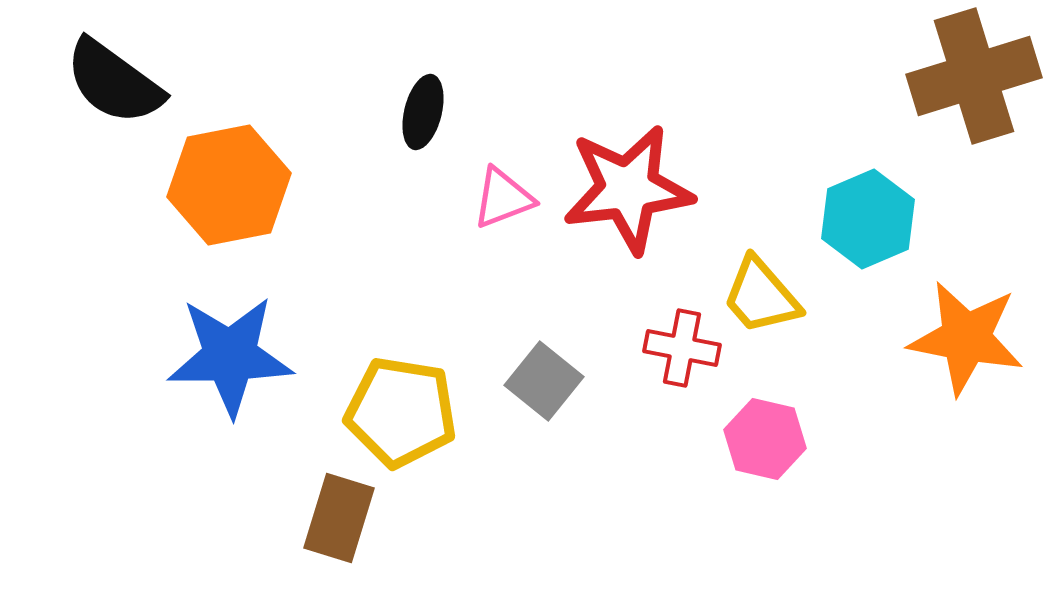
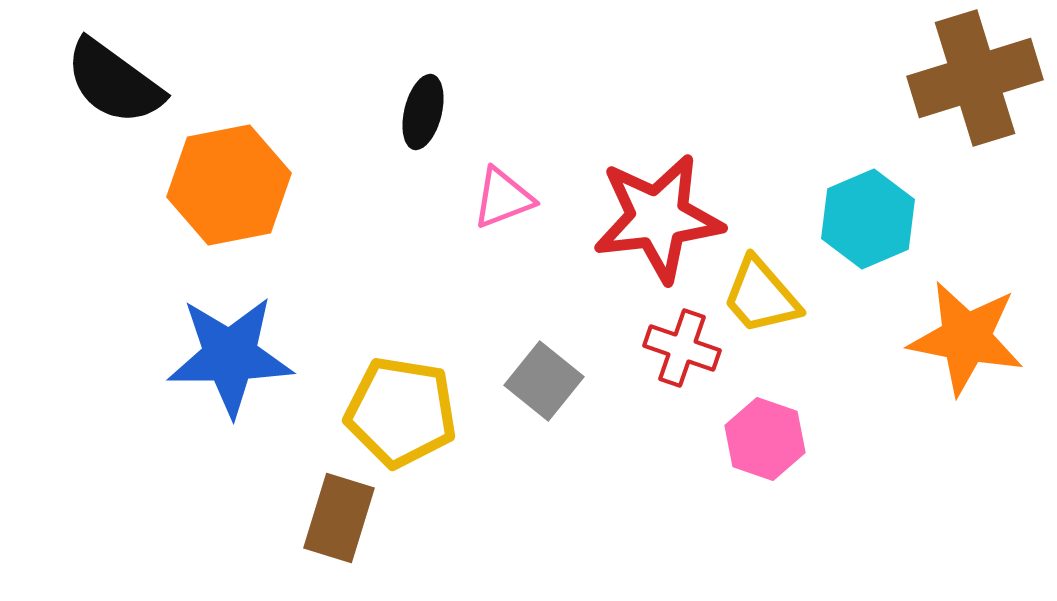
brown cross: moved 1 px right, 2 px down
red star: moved 30 px right, 29 px down
red cross: rotated 8 degrees clockwise
pink hexagon: rotated 6 degrees clockwise
